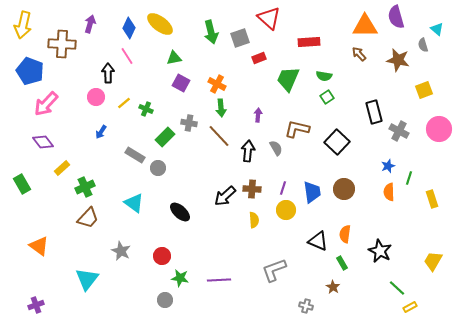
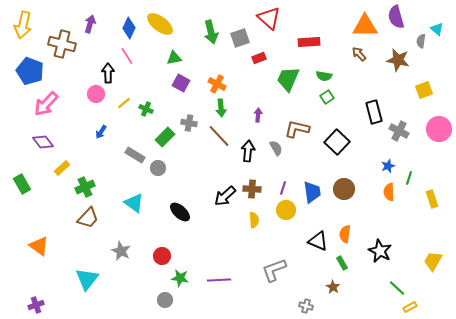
brown cross at (62, 44): rotated 12 degrees clockwise
gray semicircle at (423, 45): moved 2 px left, 4 px up; rotated 24 degrees clockwise
pink circle at (96, 97): moved 3 px up
